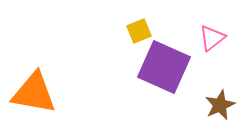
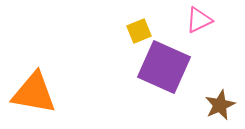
pink triangle: moved 13 px left, 18 px up; rotated 12 degrees clockwise
